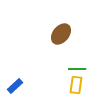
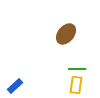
brown ellipse: moved 5 px right
